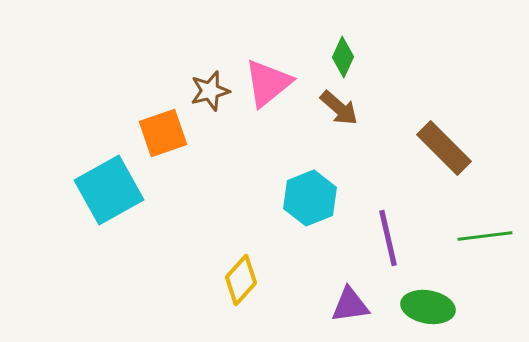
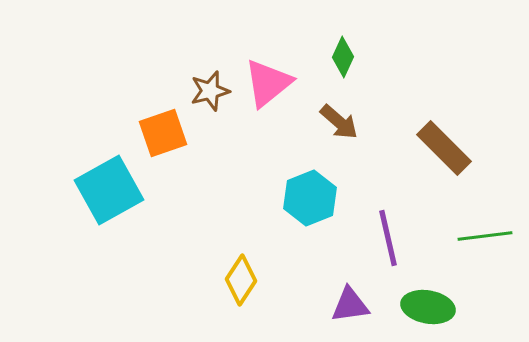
brown arrow: moved 14 px down
yellow diamond: rotated 9 degrees counterclockwise
